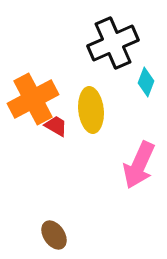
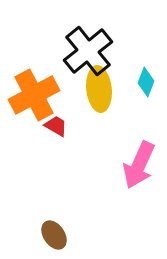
black cross: moved 25 px left, 8 px down; rotated 15 degrees counterclockwise
orange cross: moved 1 px right, 4 px up
yellow ellipse: moved 8 px right, 21 px up
